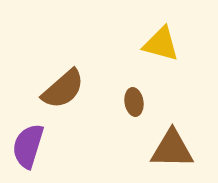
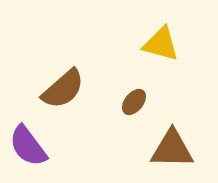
brown ellipse: rotated 48 degrees clockwise
purple semicircle: rotated 54 degrees counterclockwise
